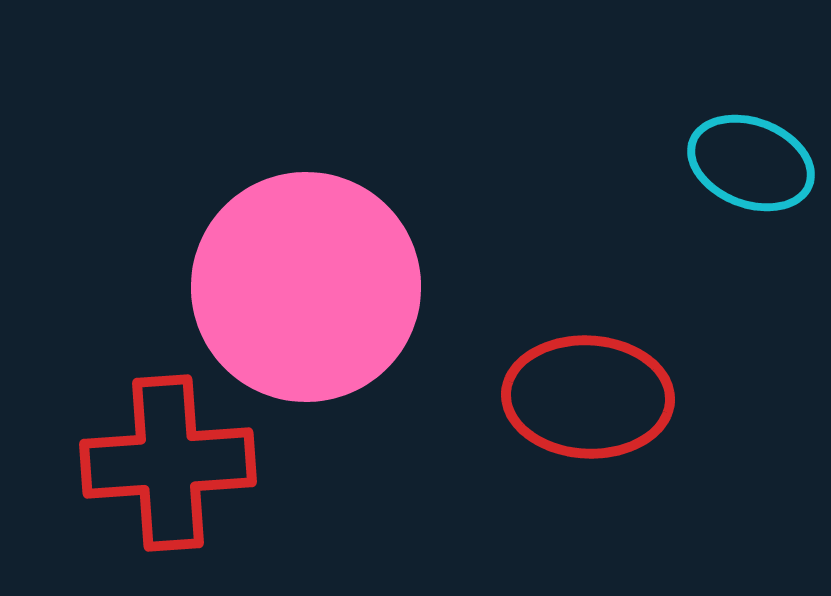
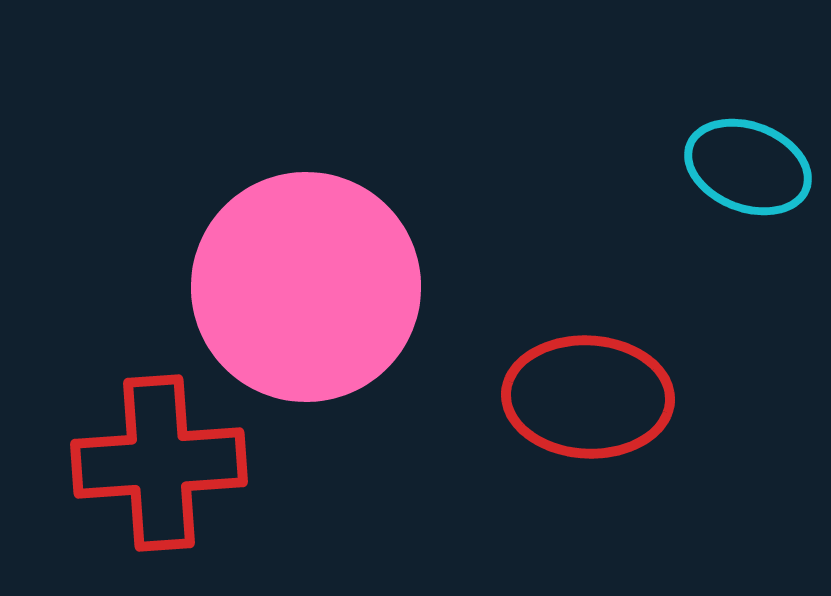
cyan ellipse: moved 3 px left, 4 px down
red cross: moved 9 px left
